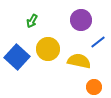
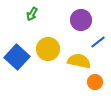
green arrow: moved 7 px up
orange circle: moved 1 px right, 5 px up
